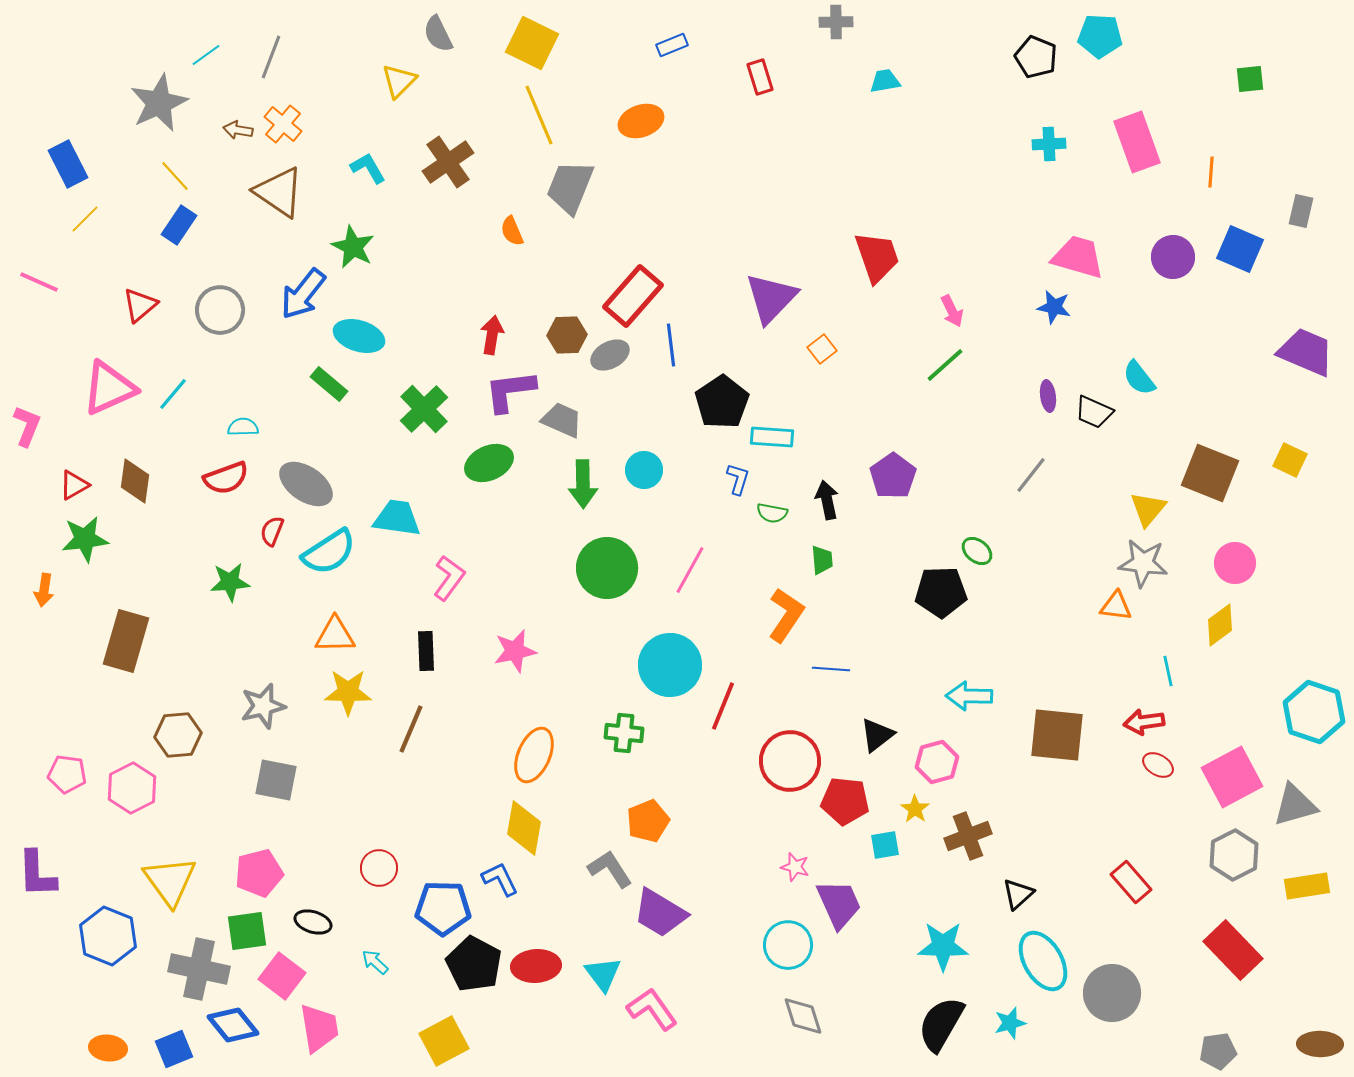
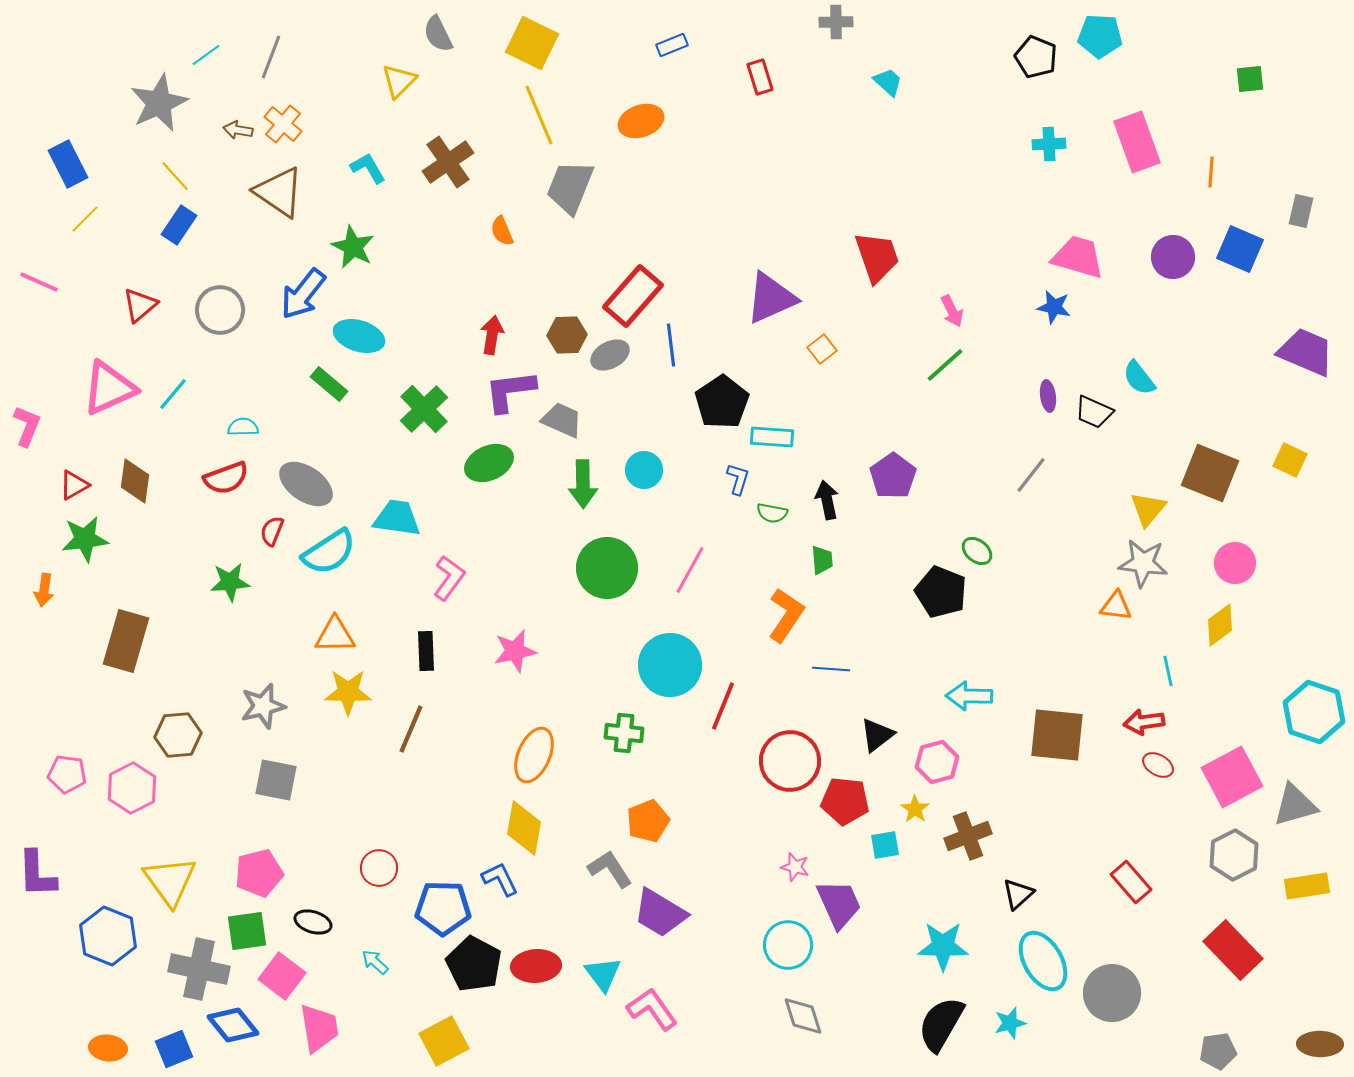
cyan trapezoid at (885, 81): moved 3 px right, 1 px down; rotated 52 degrees clockwise
orange semicircle at (512, 231): moved 10 px left
purple triangle at (771, 298): rotated 22 degrees clockwise
black pentagon at (941, 592): rotated 24 degrees clockwise
